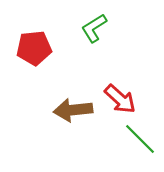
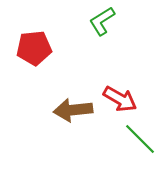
green L-shape: moved 8 px right, 7 px up
red arrow: rotated 12 degrees counterclockwise
